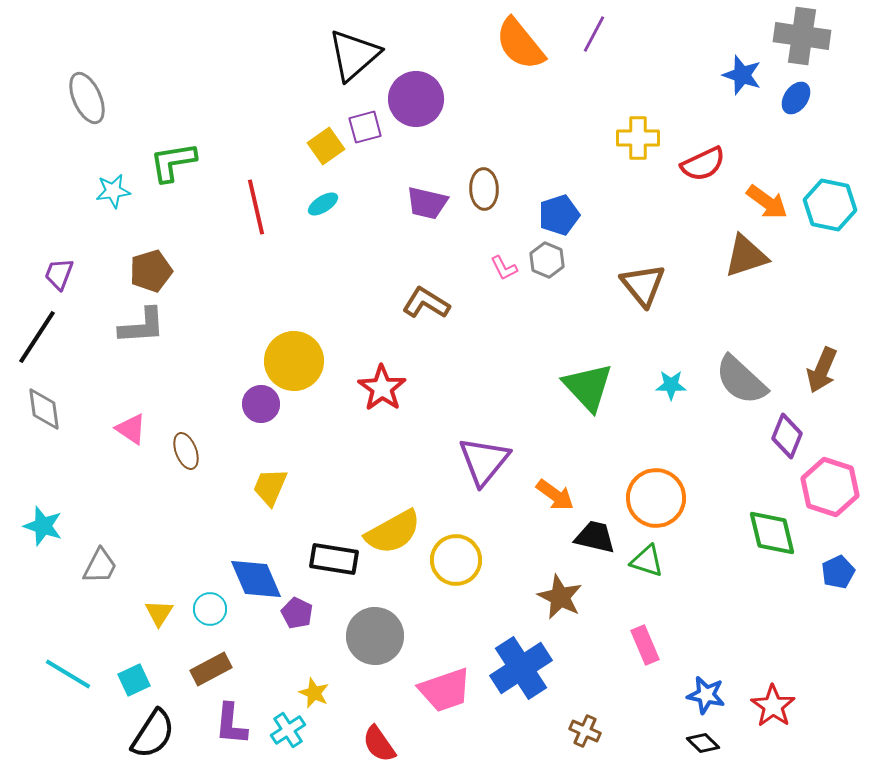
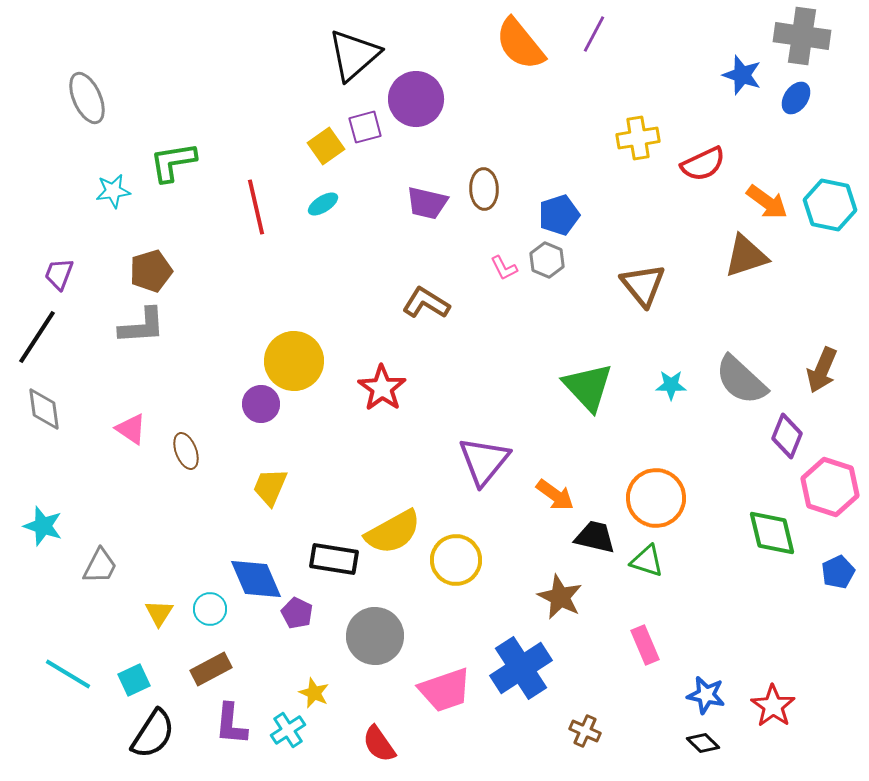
yellow cross at (638, 138): rotated 9 degrees counterclockwise
